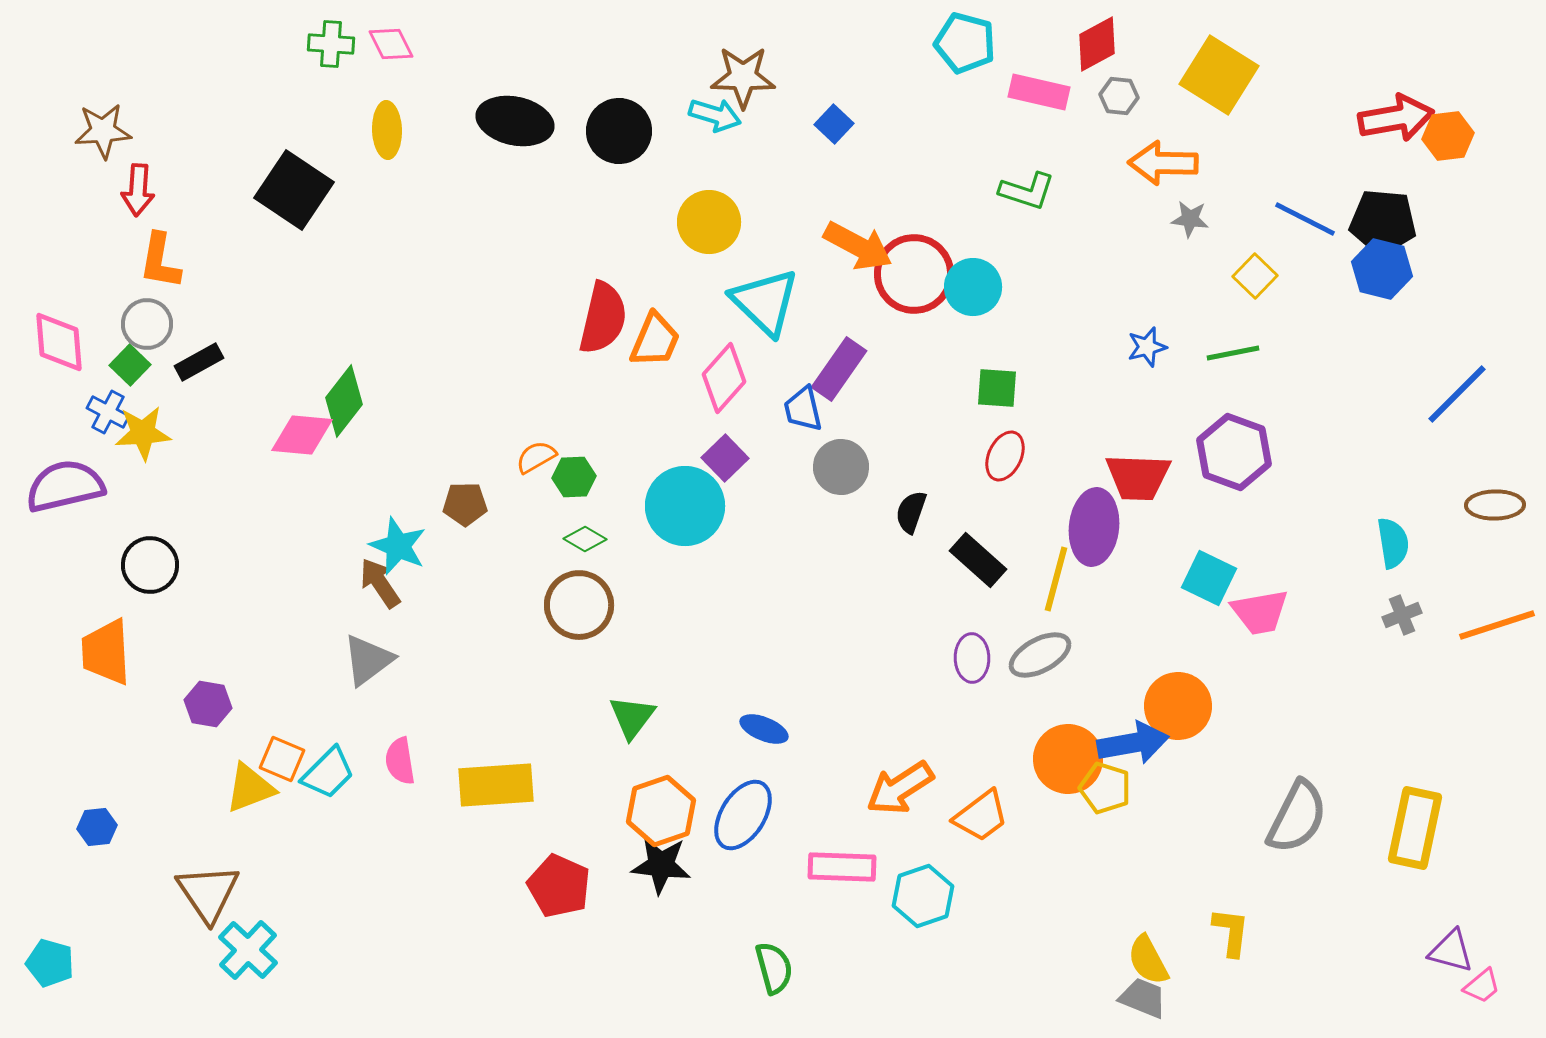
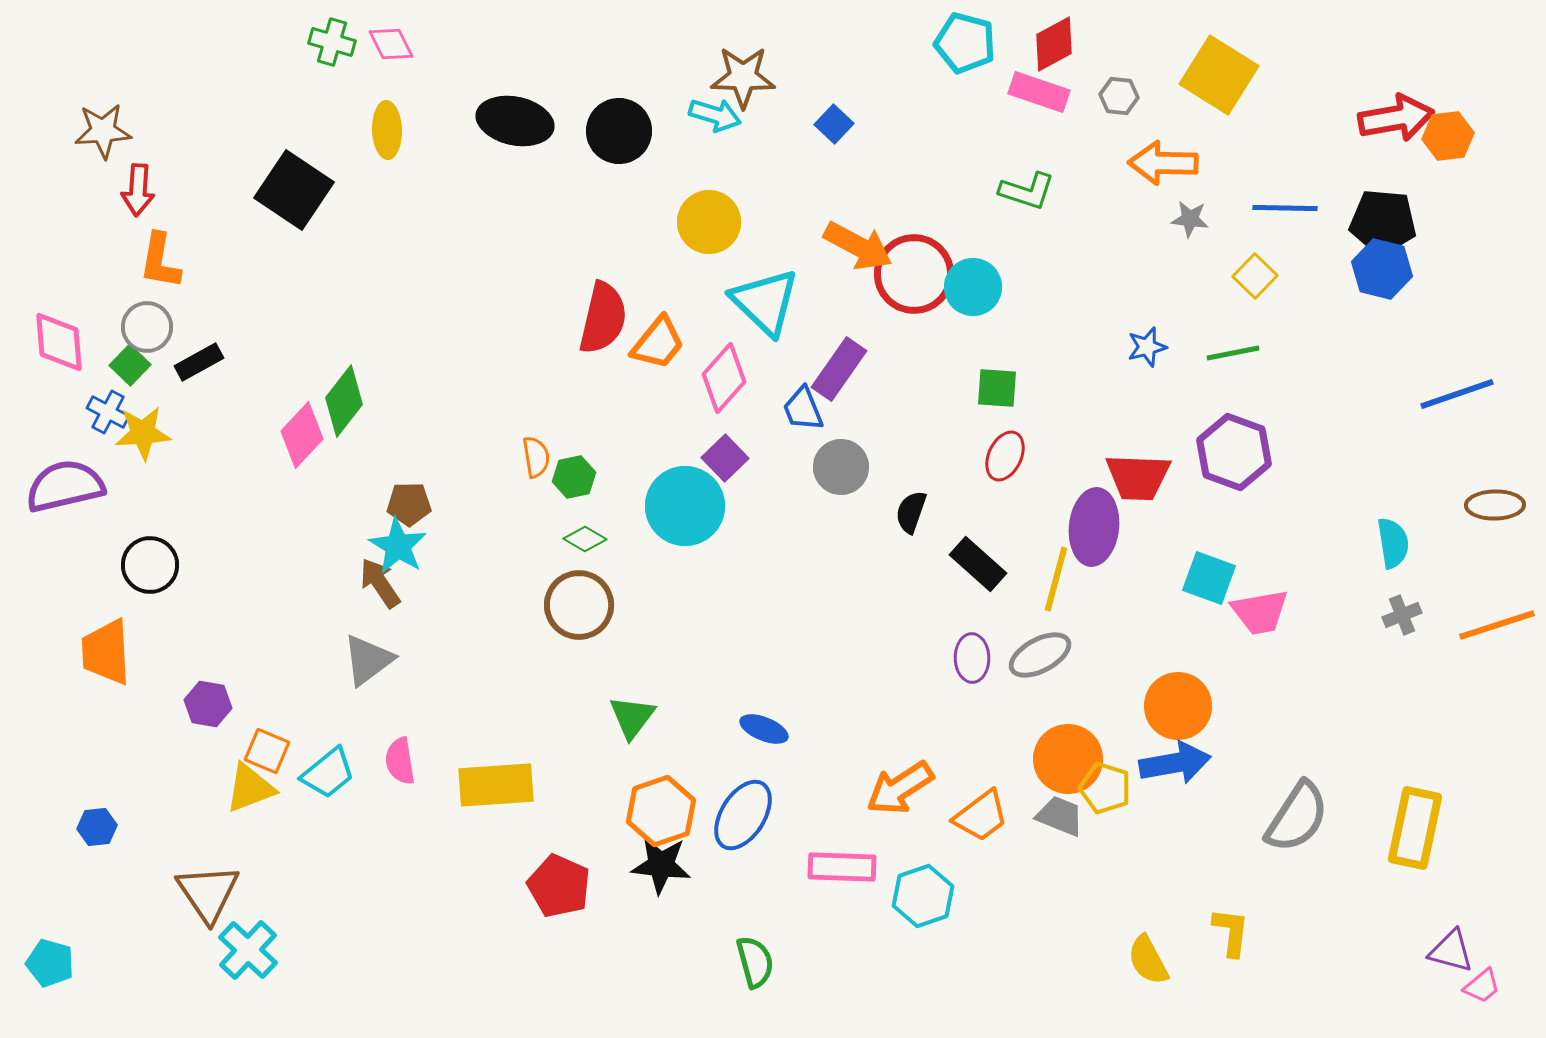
green cross at (331, 44): moved 1 px right, 2 px up; rotated 12 degrees clockwise
red diamond at (1097, 44): moved 43 px left
pink rectangle at (1039, 92): rotated 6 degrees clockwise
blue line at (1305, 219): moved 20 px left, 11 px up; rotated 26 degrees counterclockwise
gray circle at (147, 324): moved 3 px down
orange trapezoid at (655, 340): moved 3 px right, 3 px down; rotated 16 degrees clockwise
blue line at (1457, 394): rotated 26 degrees clockwise
blue trapezoid at (803, 409): rotated 9 degrees counterclockwise
pink diamond at (302, 435): rotated 52 degrees counterclockwise
orange semicircle at (536, 457): rotated 111 degrees clockwise
green hexagon at (574, 477): rotated 9 degrees counterclockwise
brown pentagon at (465, 504): moved 56 px left
cyan star at (398, 546): rotated 8 degrees clockwise
black rectangle at (978, 560): moved 4 px down
cyan square at (1209, 578): rotated 6 degrees counterclockwise
blue arrow at (1133, 743): moved 42 px right, 20 px down
orange square at (282, 759): moved 15 px left, 8 px up
cyan trapezoid at (328, 773): rotated 6 degrees clockwise
gray semicircle at (1297, 817): rotated 6 degrees clockwise
green semicircle at (774, 968): moved 19 px left, 6 px up
gray trapezoid at (1143, 998): moved 83 px left, 182 px up
